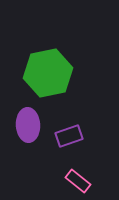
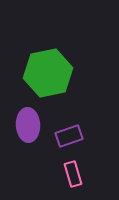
pink rectangle: moved 5 px left, 7 px up; rotated 35 degrees clockwise
